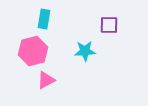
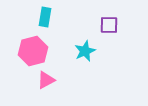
cyan rectangle: moved 1 px right, 2 px up
cyan star: rotated 20 degrees counterclockwise
